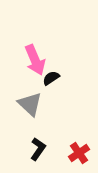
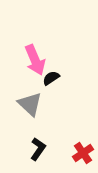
red cross: moved 4 px right
